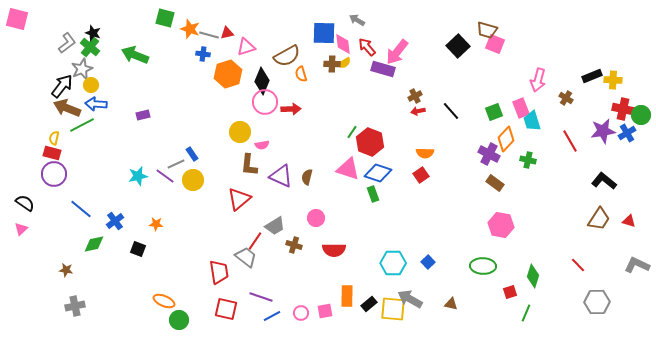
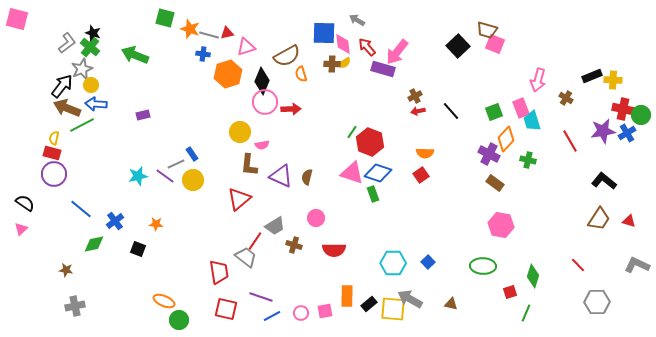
pink triangle at (348, 169): moved 4 px right, 4 px down
